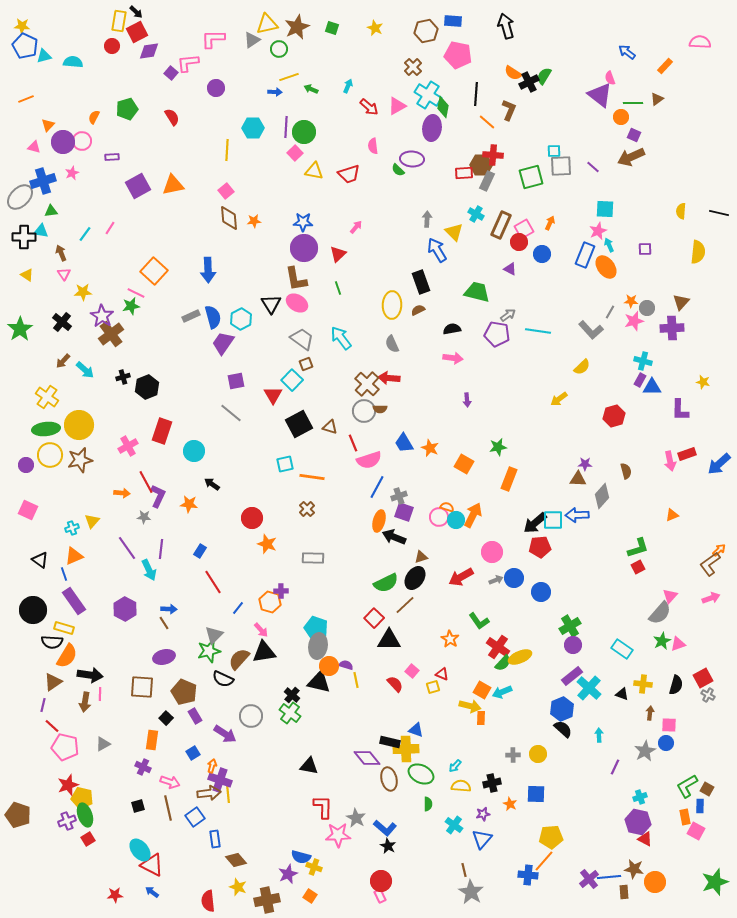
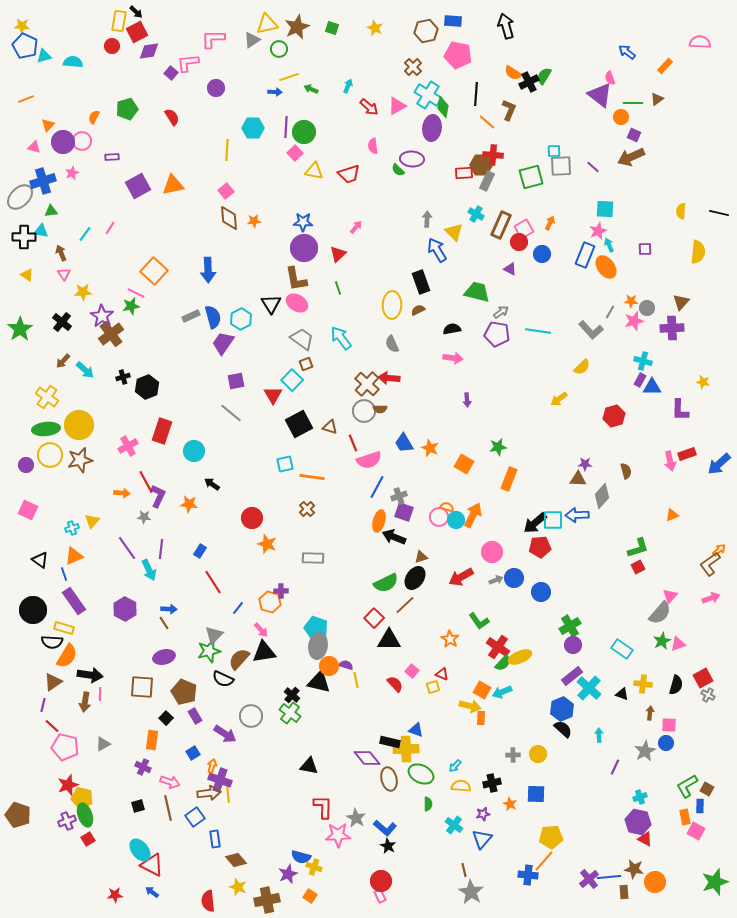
gray arrow at (508, 315): moved 7 px left, 3 px up
